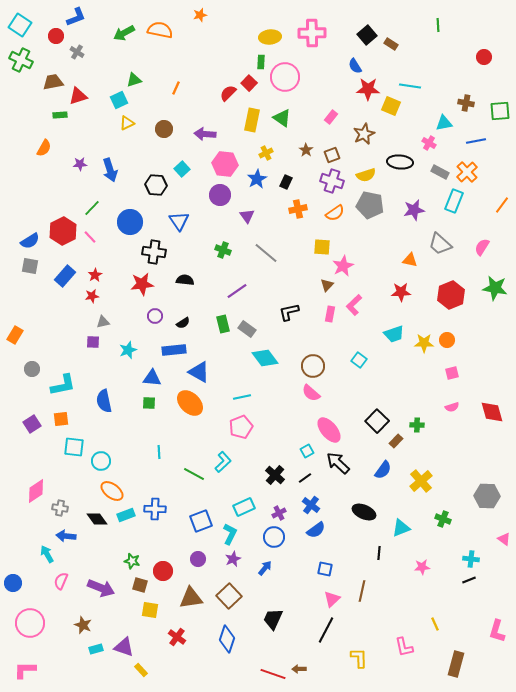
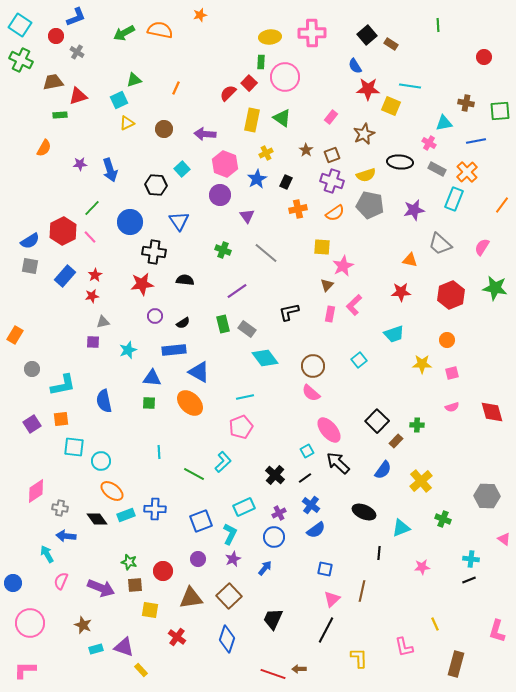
pink hexagon at (225, 164): rotated 15 degrees clockwise
gray rectangle at (440, 172): moved 3 px left, 3 px up
cyan rectangle at (454, 201): moved 2 px up
yellow star at (424, 343): moved 2 px left, 21 px down
cyan square at (359, 360): rotated 14 degrees clockwise
cyan line at (242, 397): moved 3 px right
green star at (132, 561): moved 3 px left, 1 px down
brown square at (140, 585): moved 5 px left; rotated 21 degrees counterclockwise
